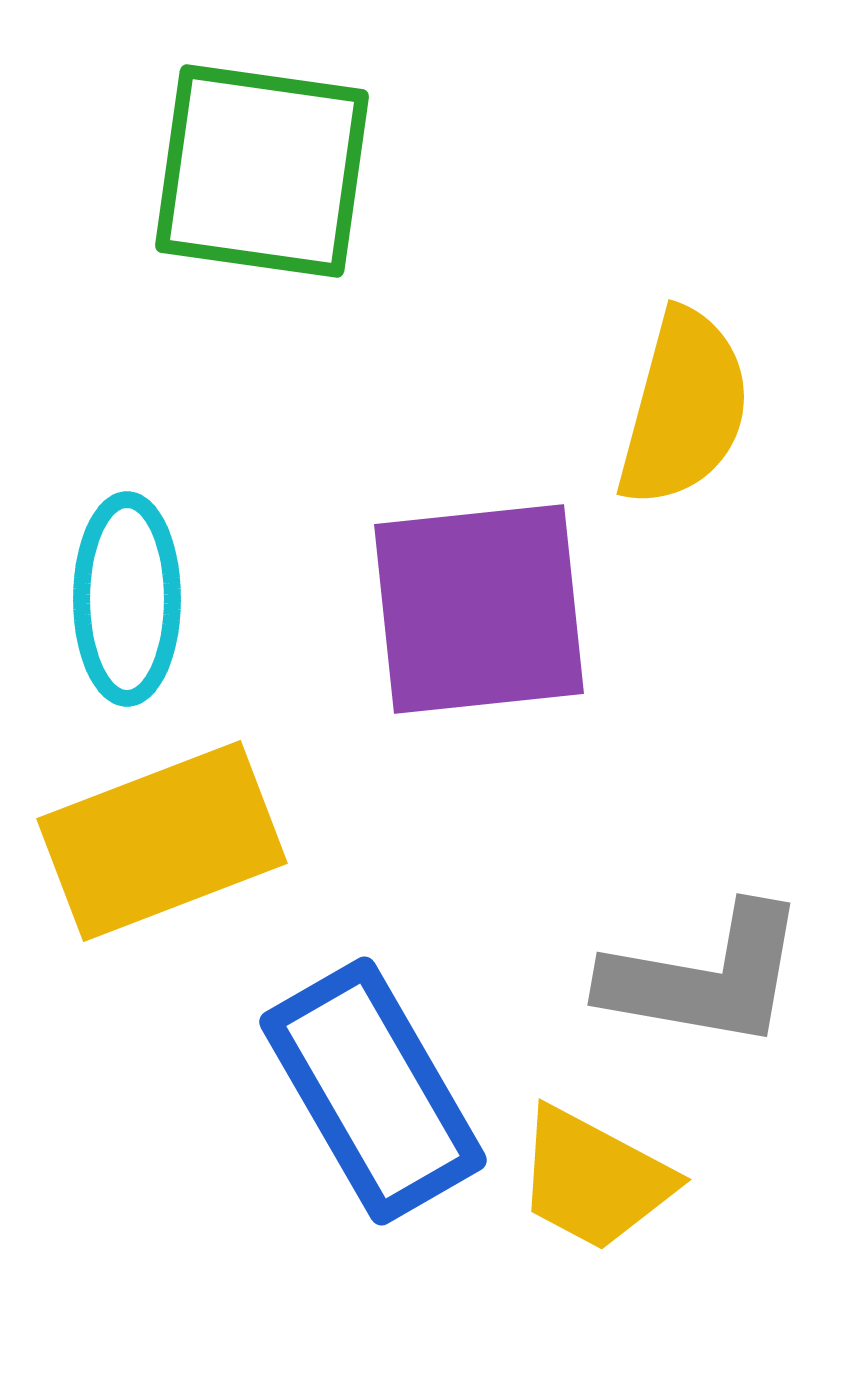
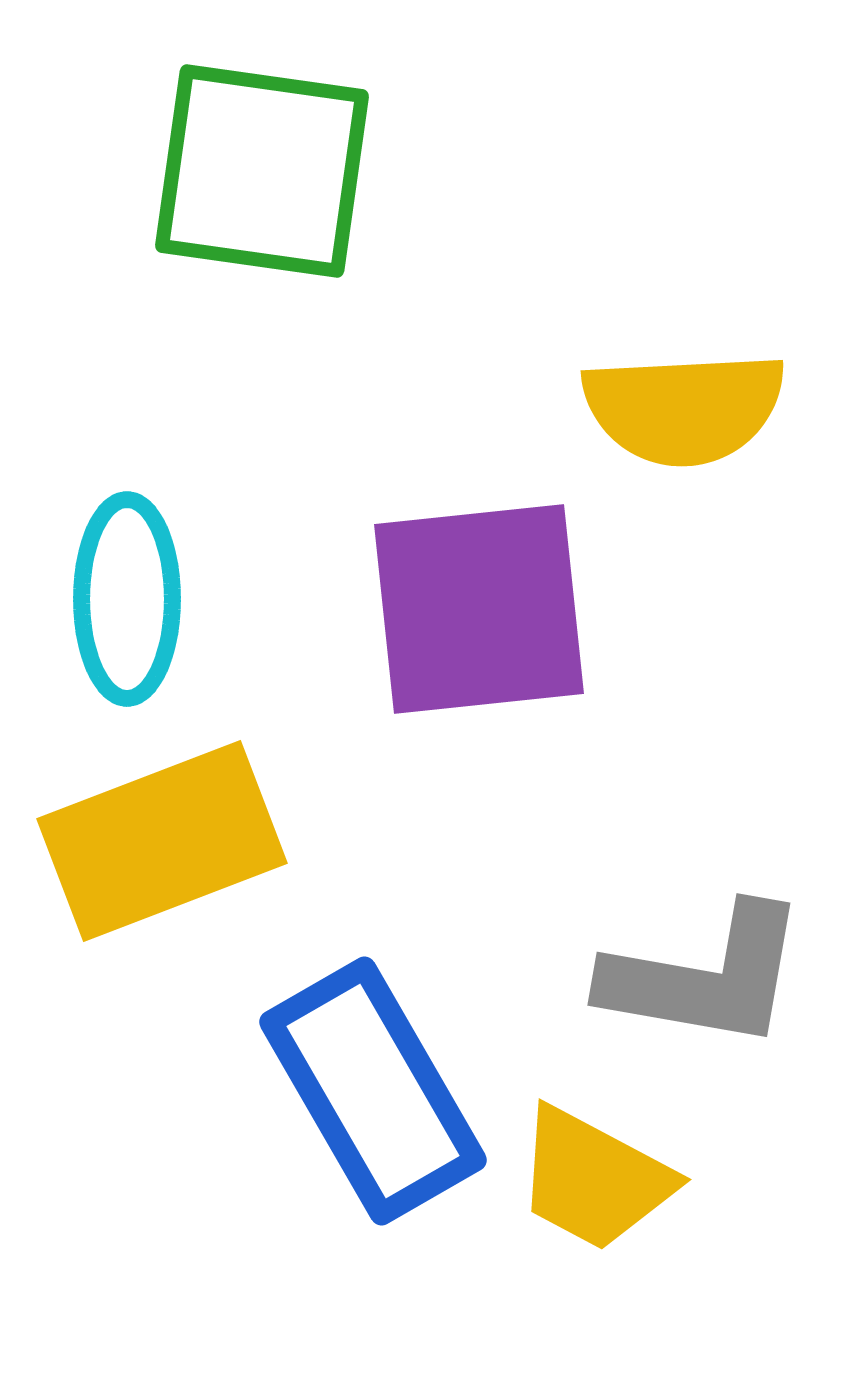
yellow semicircle: rotated 72 degrees clockwise
